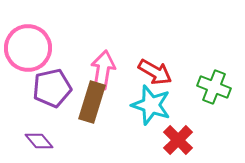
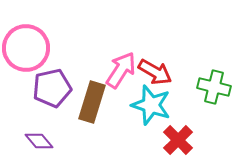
pink circle: moved 2 px left
pink arrow: moved 18 px right; rotated 24 degrees clockwise
green cross: rotated 8 degrees counterclockwise
